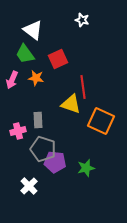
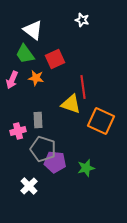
red square: moved 3 px left
